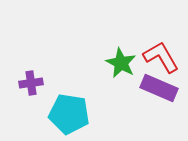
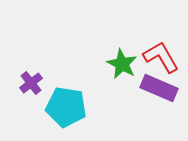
green star: moved 1 px right, 1 px down
purple cross: rotated 30 degrees counterclockwise
cyan pentagon: moved 3 px left, 7 px up
